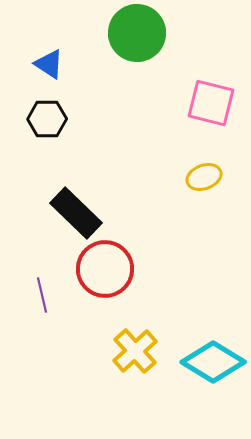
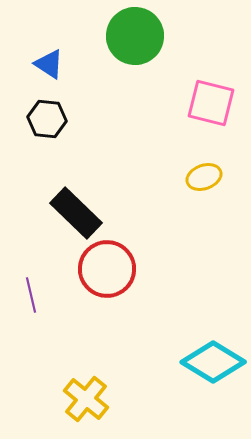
green circle: moved 2 px left, 3 px down
black hexagon: rotated 6 degrees clockwise
red circle: moved 2 px right
purple line: moved 11 px left
yellow cross: moved 49 px left, 48 px down; rotated 9 degrees counterclockwise
